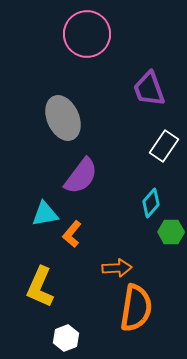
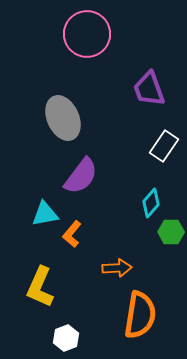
orange semicircle: moved 4 px right, 7 px down
